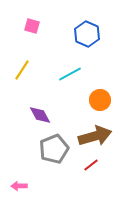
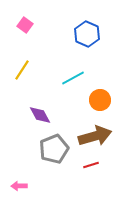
pink square: moved 7 px left, 1 px up; rotated 21 degrees clockwise
cyan line: moved 3 px right, 4 px down
red line: rotated 21 degrees clockwise
